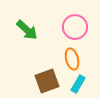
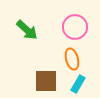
brown square: moved 1 px left; rotated 20 degrees clockwise
